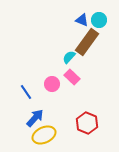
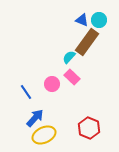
red hexagon: moved 2 px right, 5 px down
